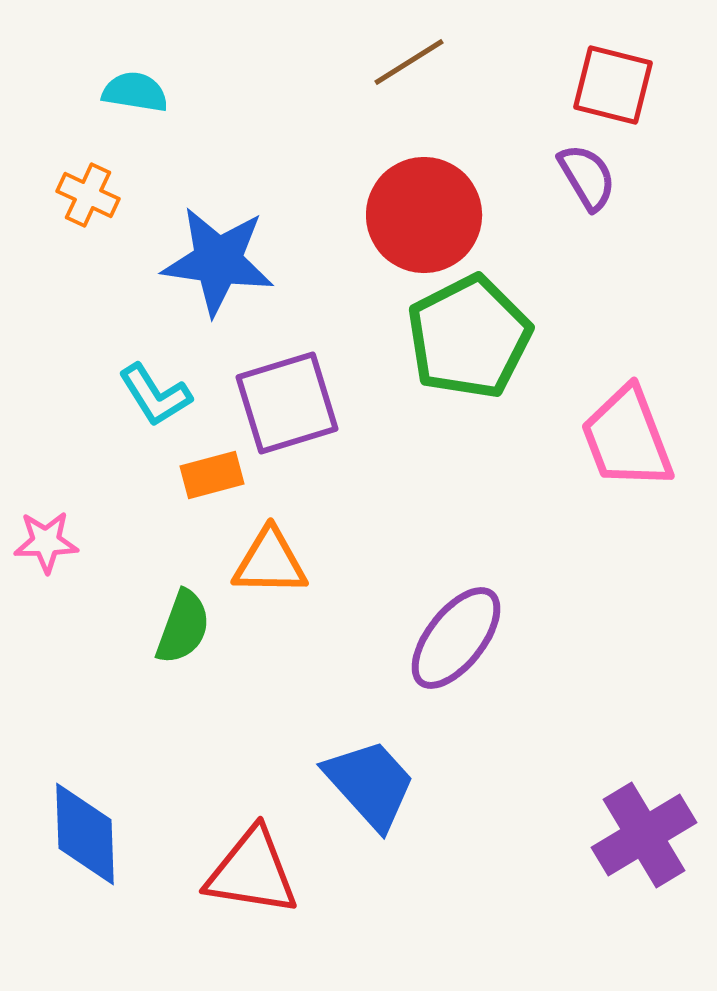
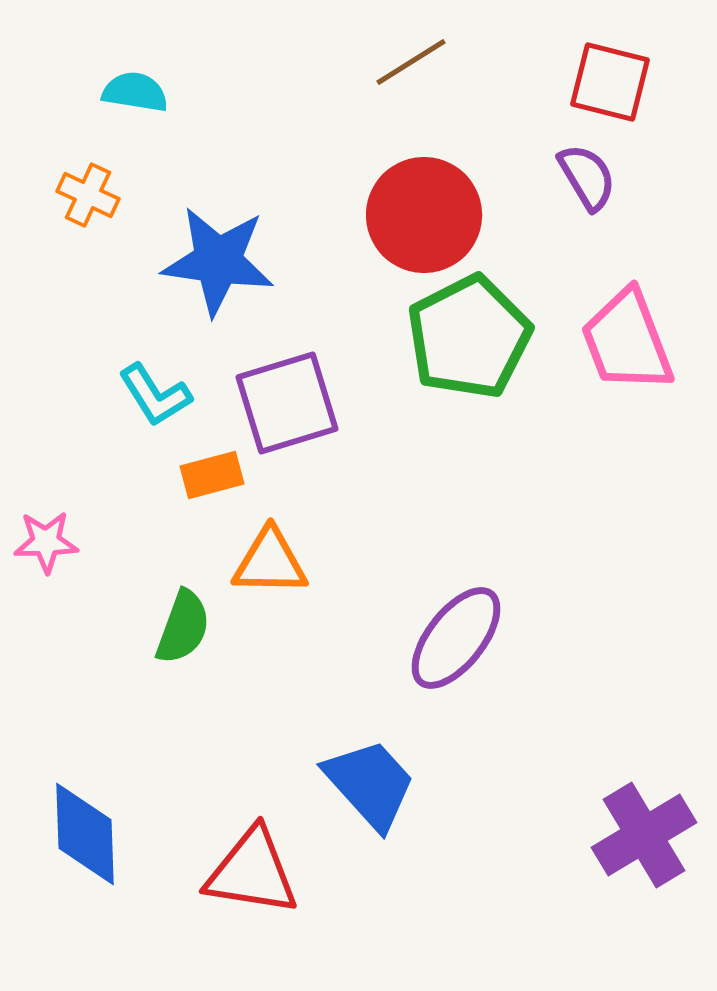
brown line: moved 2 px right
red square: moved 3 px left, 3 px up
pink trapezoid: moved 97 px up
